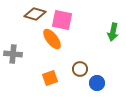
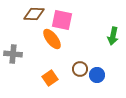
brown diamond: moved 1 px left; rotated 15 degrees counterclockwise
green arrow: moved 4 px down
orange square: rotated 14 degrees counterclockwise
blue circle: moved 8 px up
